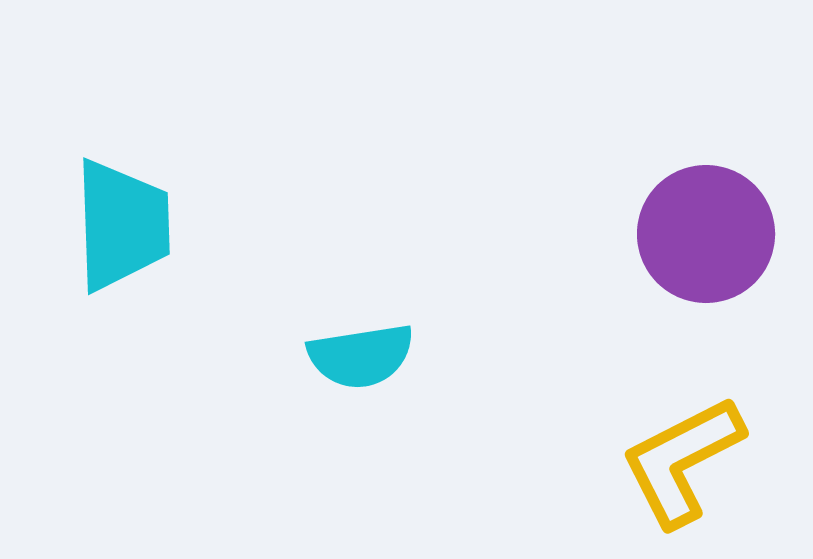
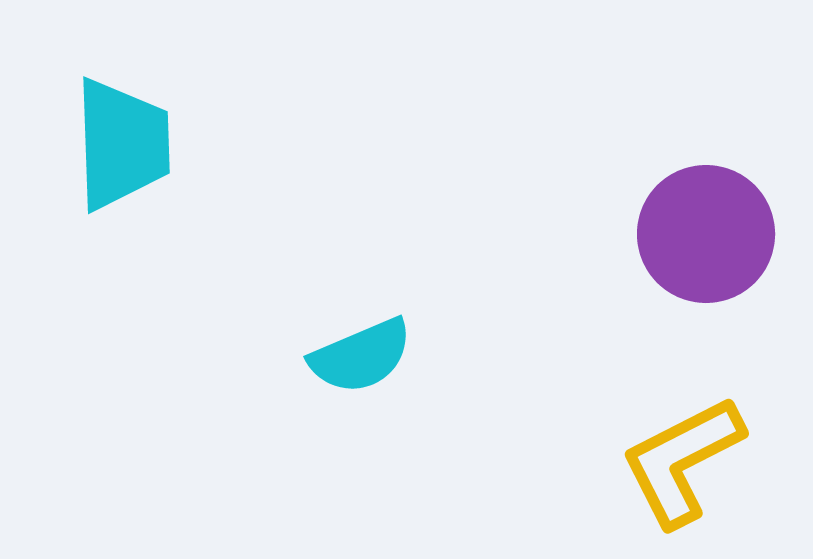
cyan trapezoid: moved 81 px up
cyan semicircle: rotated 14 degrees counterclockwise
